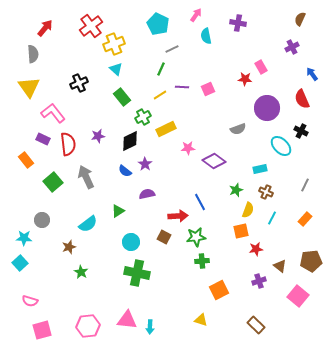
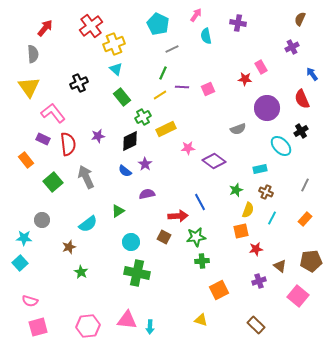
green line at (161, 69): moved 2 px right, 4 px down
black cross at (301, 131): rotated 32 degrees clockwise
pink square at (42, 330): moved 4 px left, 3 px up
